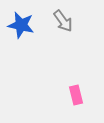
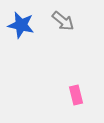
gray arrow: rotated 15 degrees counterclockwise
